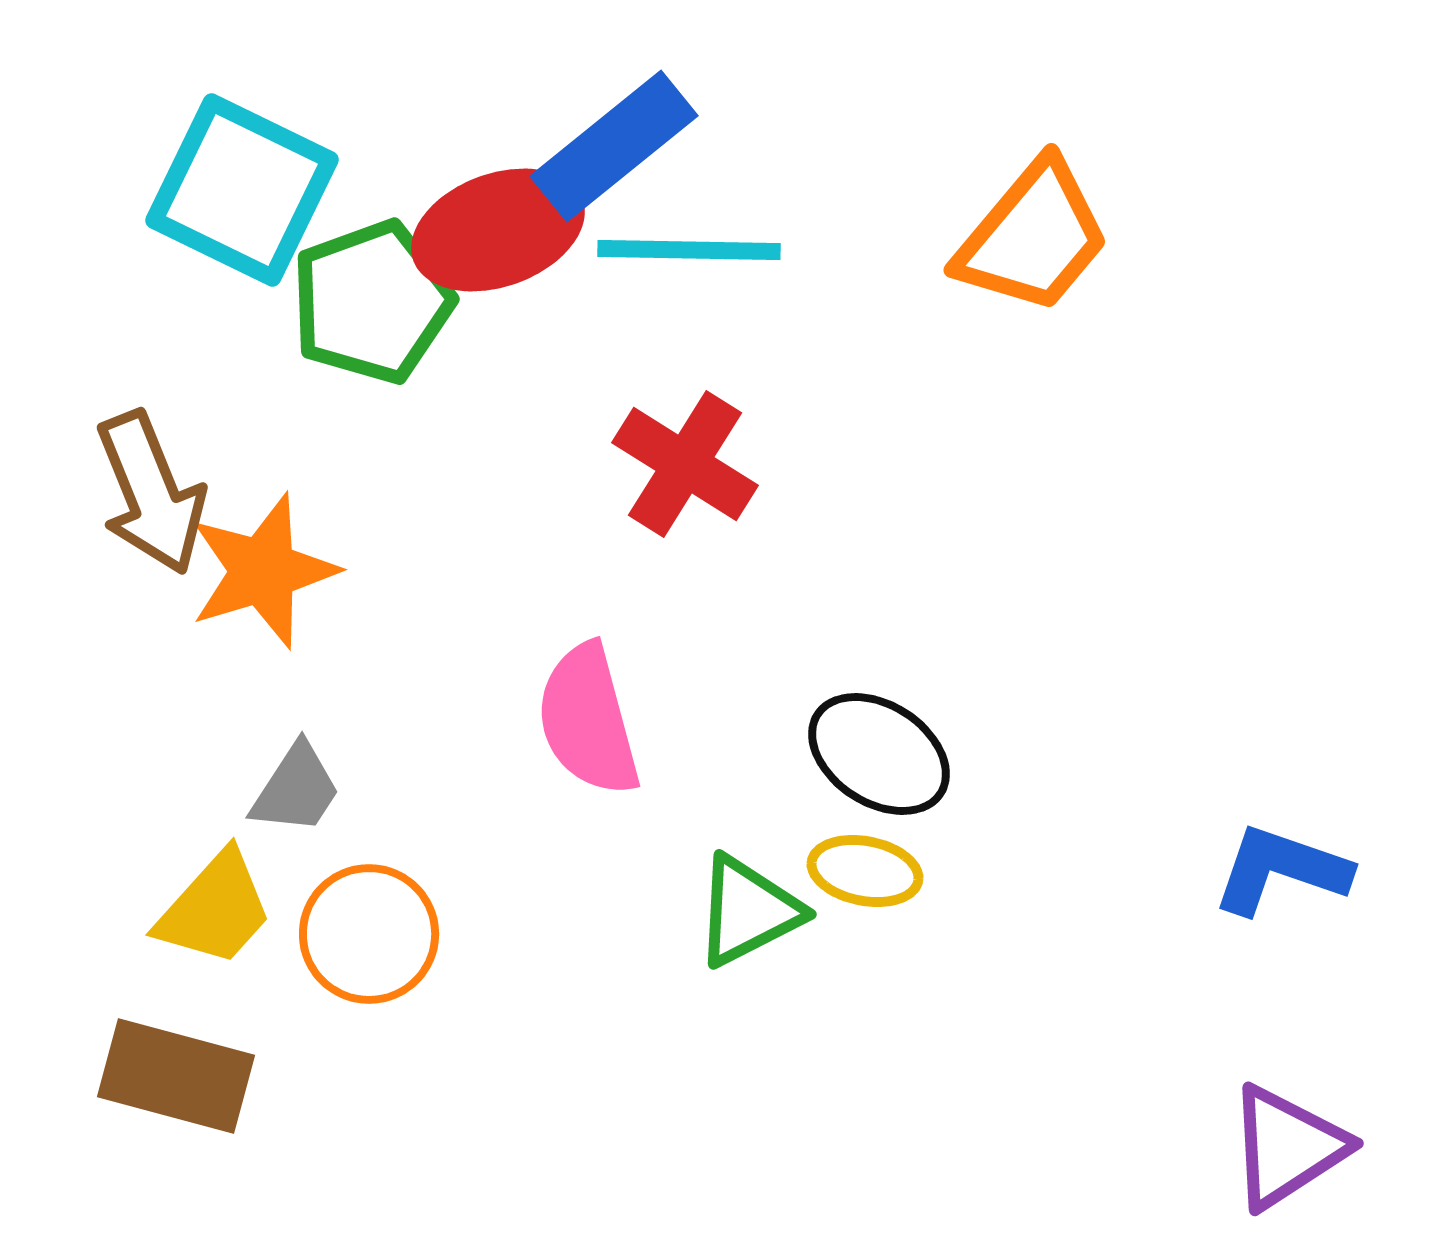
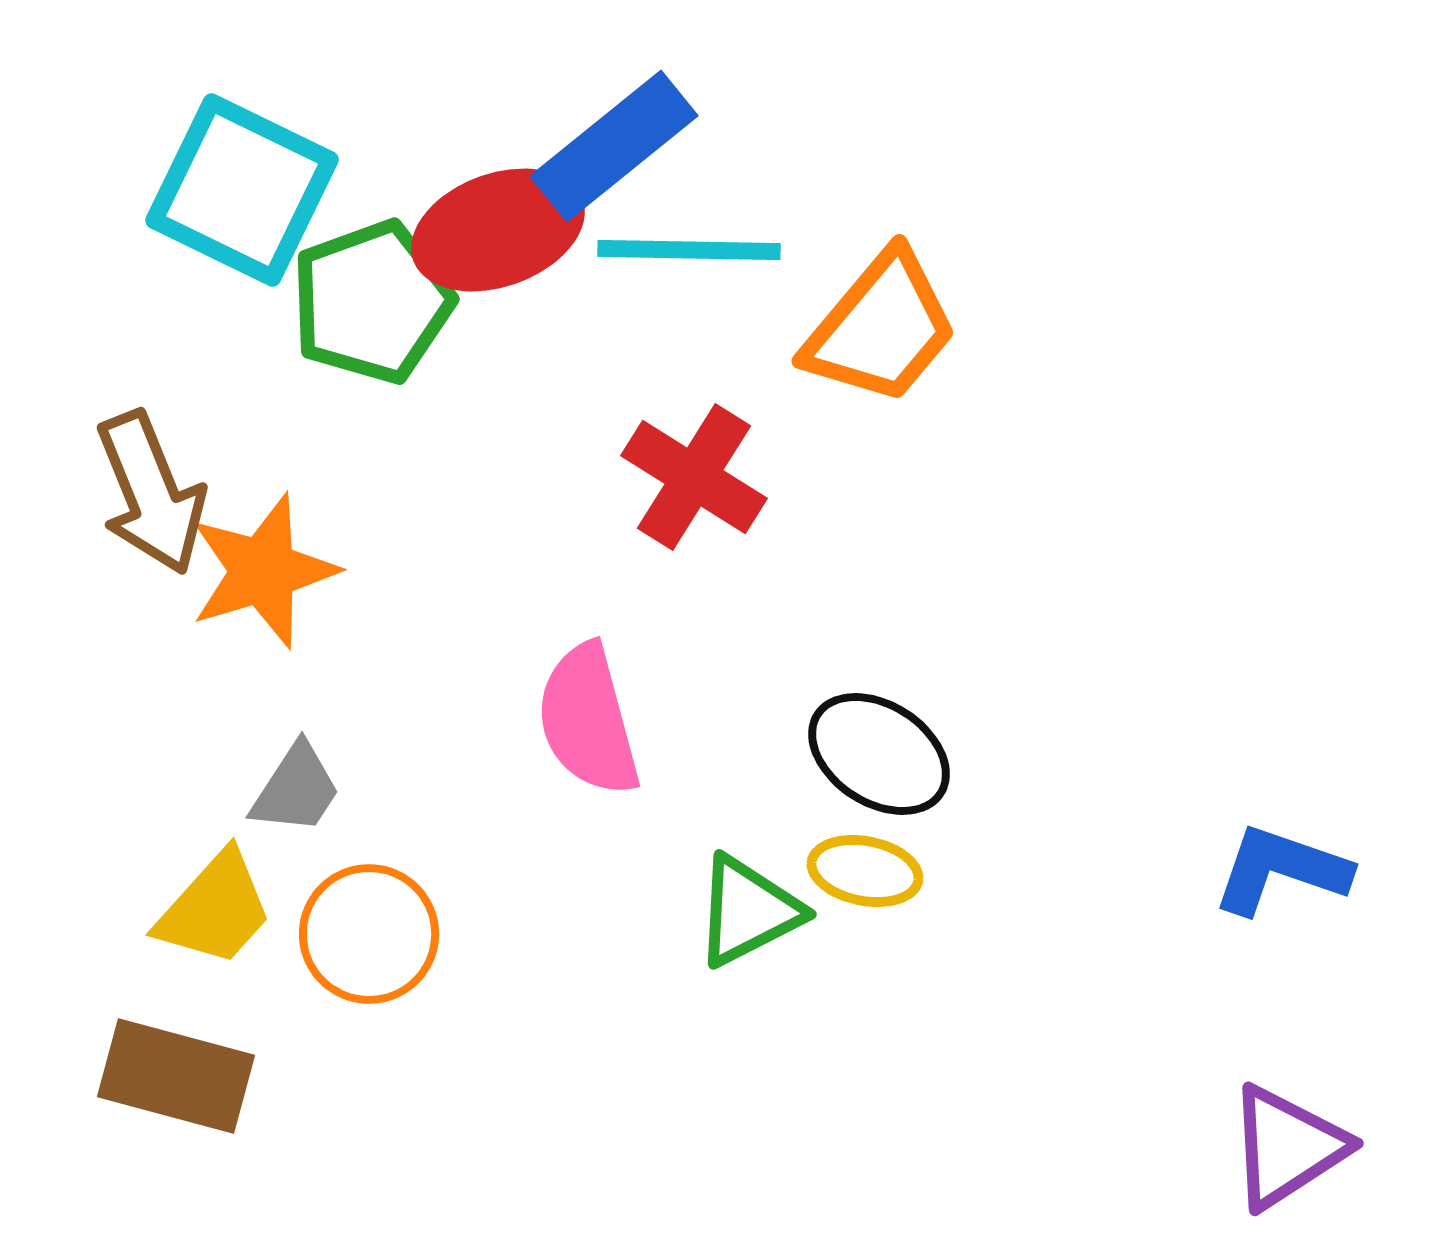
orange trapezoid: moved 152 px left, 91 px down
red cross: moved 9 px right, 13 px down
